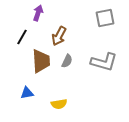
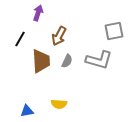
gray square: moved 9 px right, 13 px down
black line: moved 2 px left, 2 px down
gray L-shape: moved 5 px left, 2 px up
blue triangle: moved 18 px down
yellow semicircle: rotated 14 degrees clockwise
